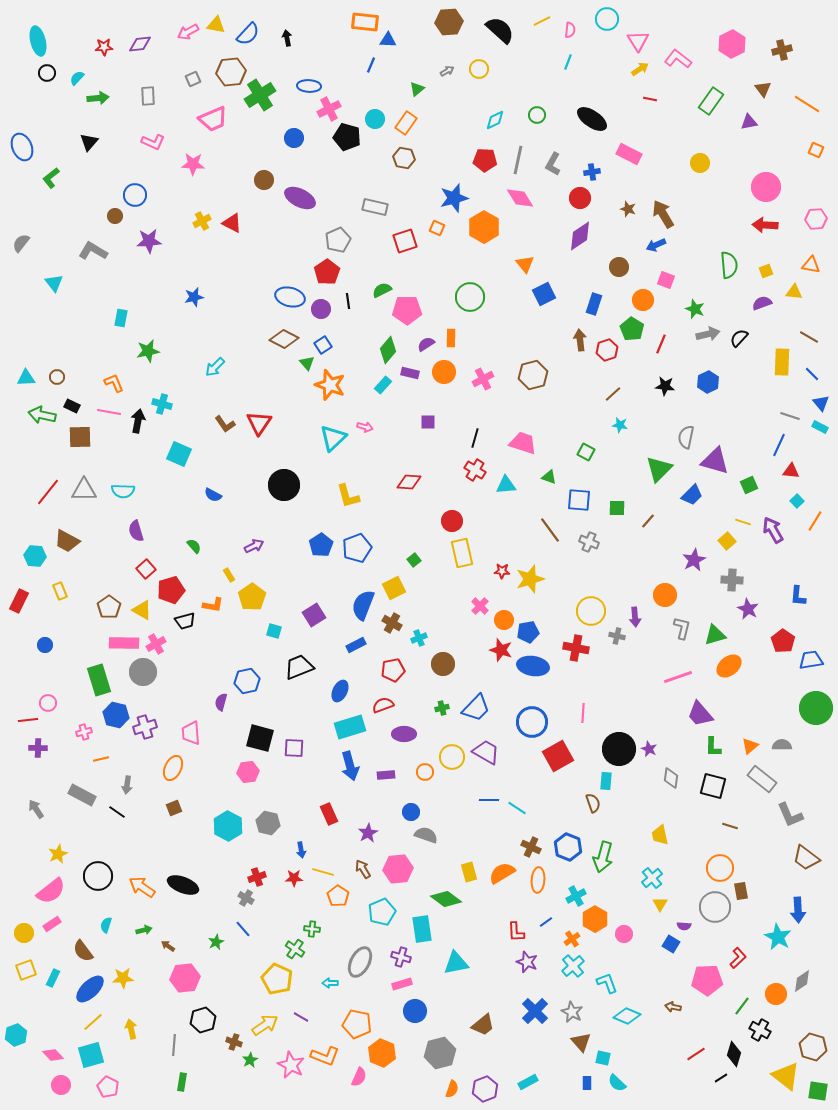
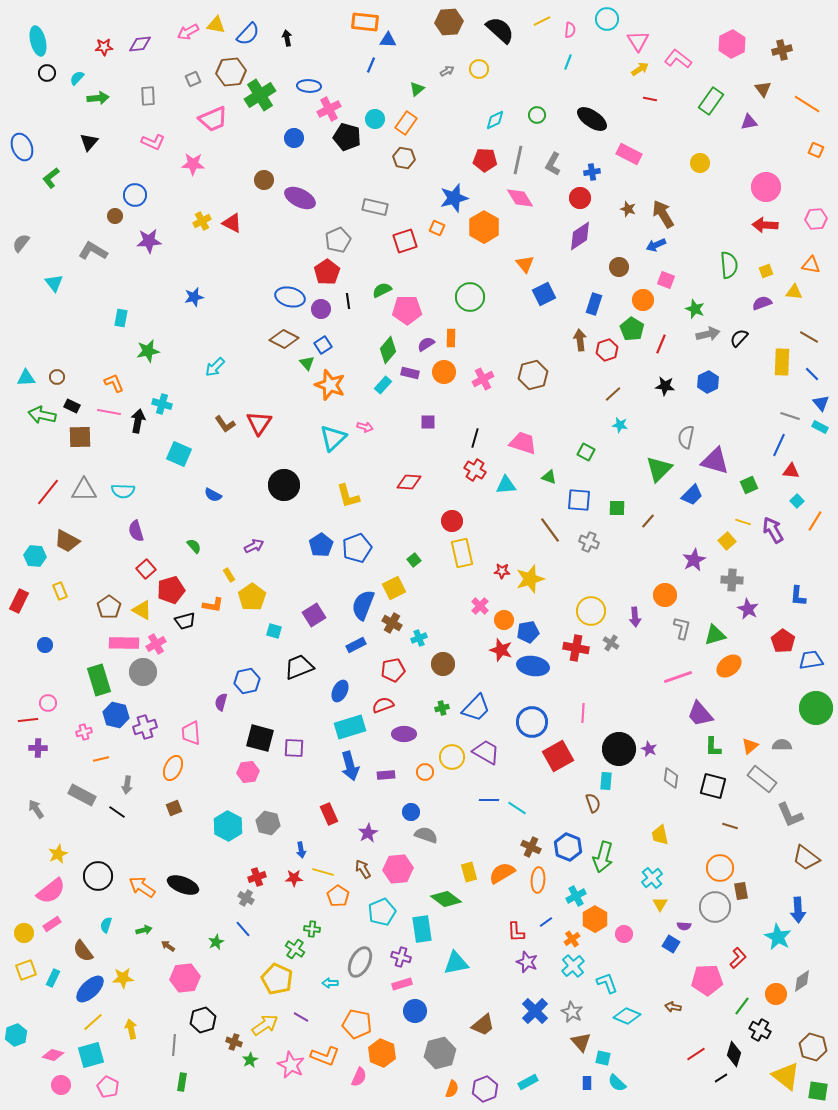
gray cross at (617, 636): moved 6 px left, 7 px down; rotated 21 degrees clockwise
pink diamond at (53, 1055): rotated 30 degrees counterclockwise
